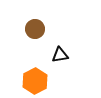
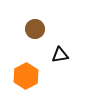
orange hexagon: moved 9 px left, 5 px up
